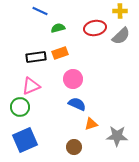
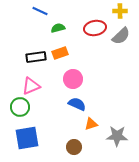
blue square: moved 2 px right, 2 px up; rotated 15 degrees clockwise
